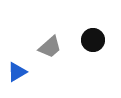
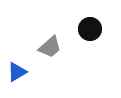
black circle: moved 3 px left, 11 px up
